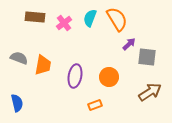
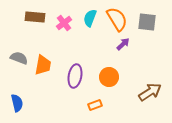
purple arrow: moved 6 px left
gray square: moved 35 px up
